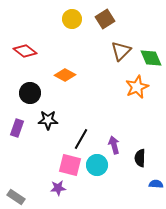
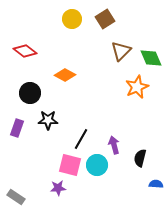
black semicircle: rotated 12 degrees clockwise
